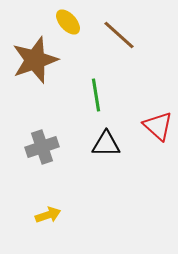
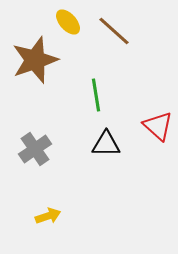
brown line: moved 5 px left, 4 px up
gray cross: moved 7 px left, 2 px down; rotated 16 degrees counterclockwise
yellow arrow: moved 1 px down
